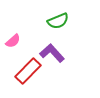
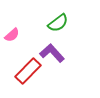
green semicircle: moved 2 px down; rotated 15 degrees counterclockwise
pink semicircle: moved 1 px left, 6 px up
